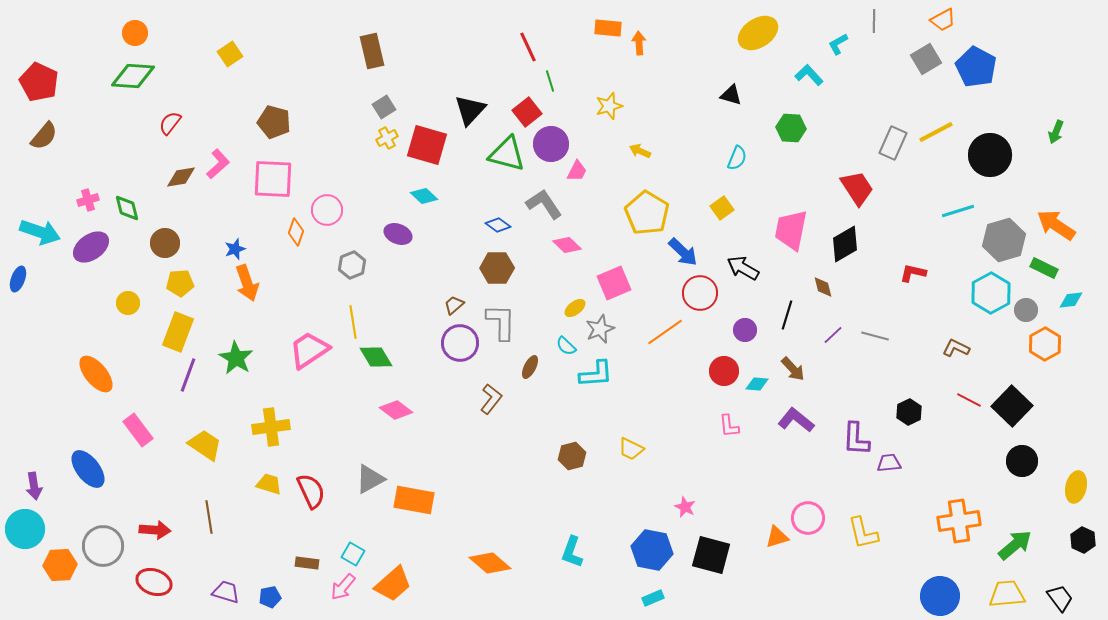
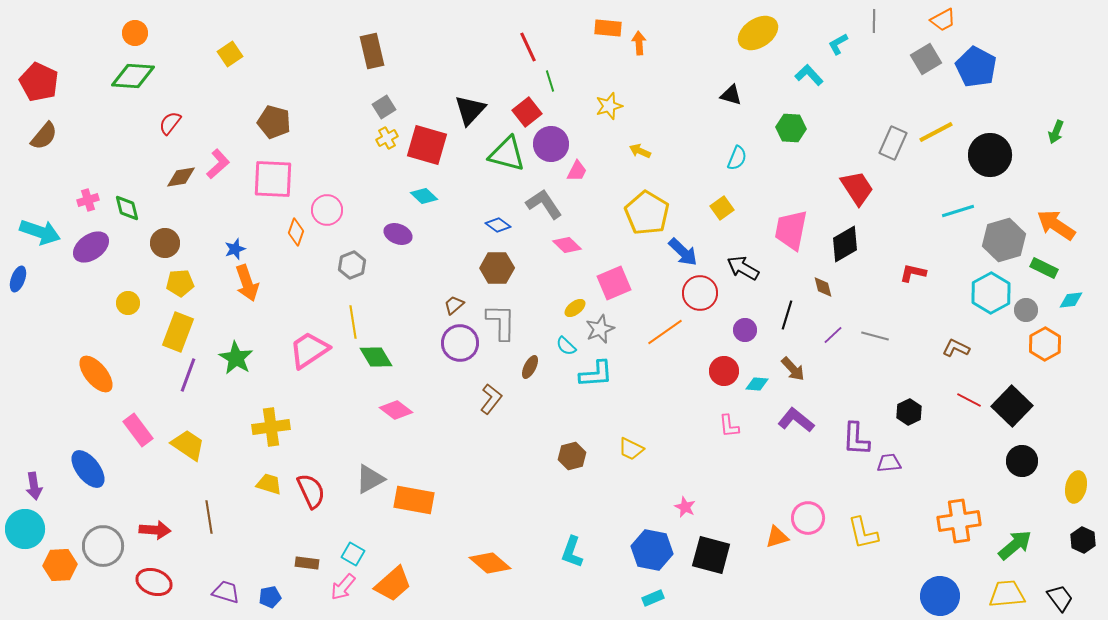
yellow trapezoid at (205, 445): moved 17 px left
